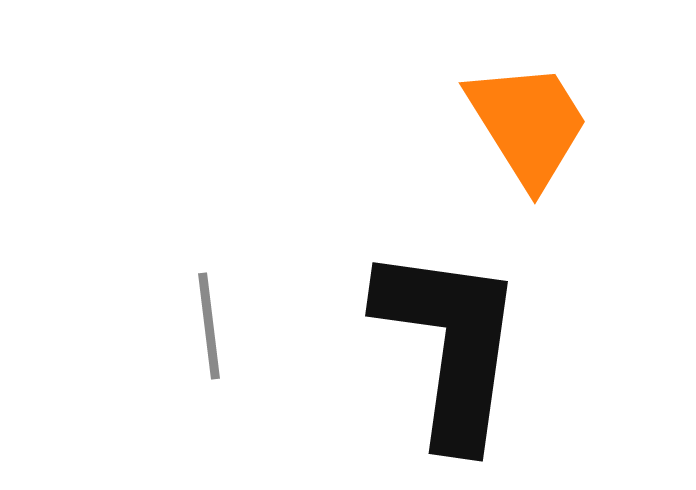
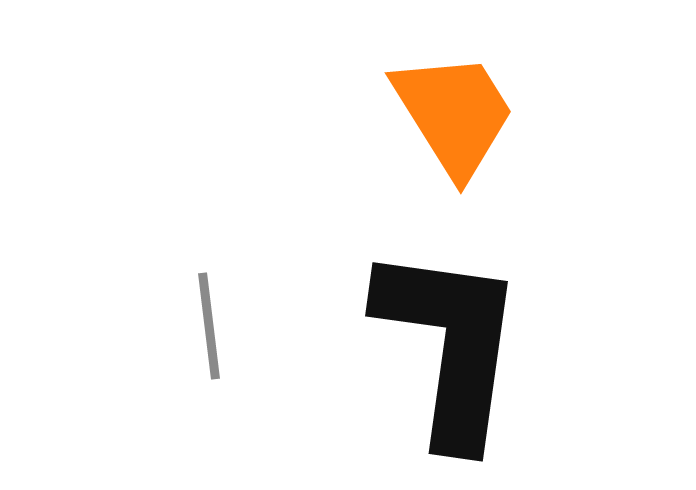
orange trapezoid: moved 74 px left, 10 px up
